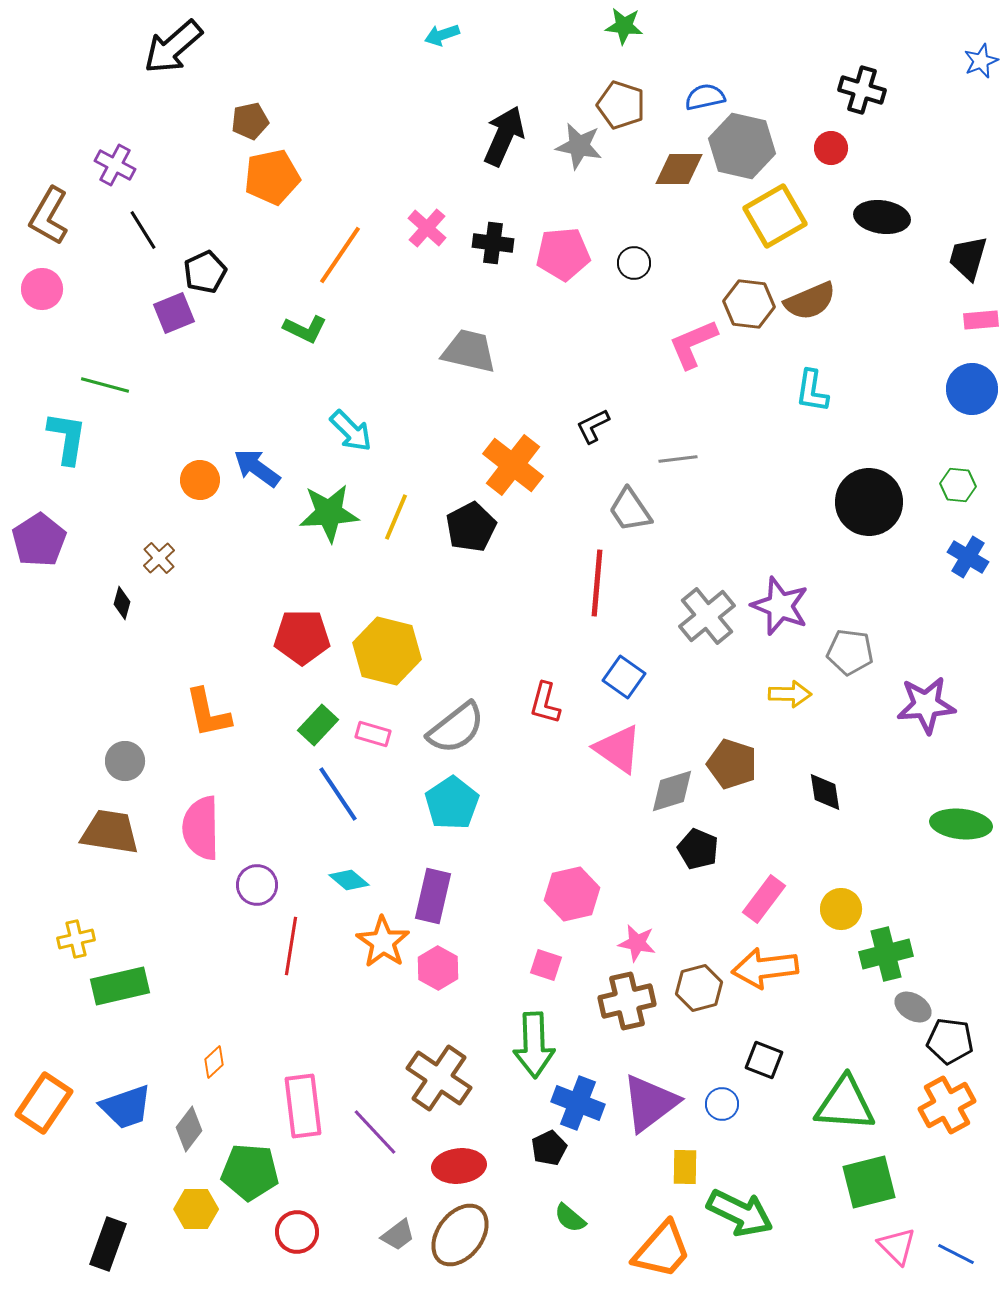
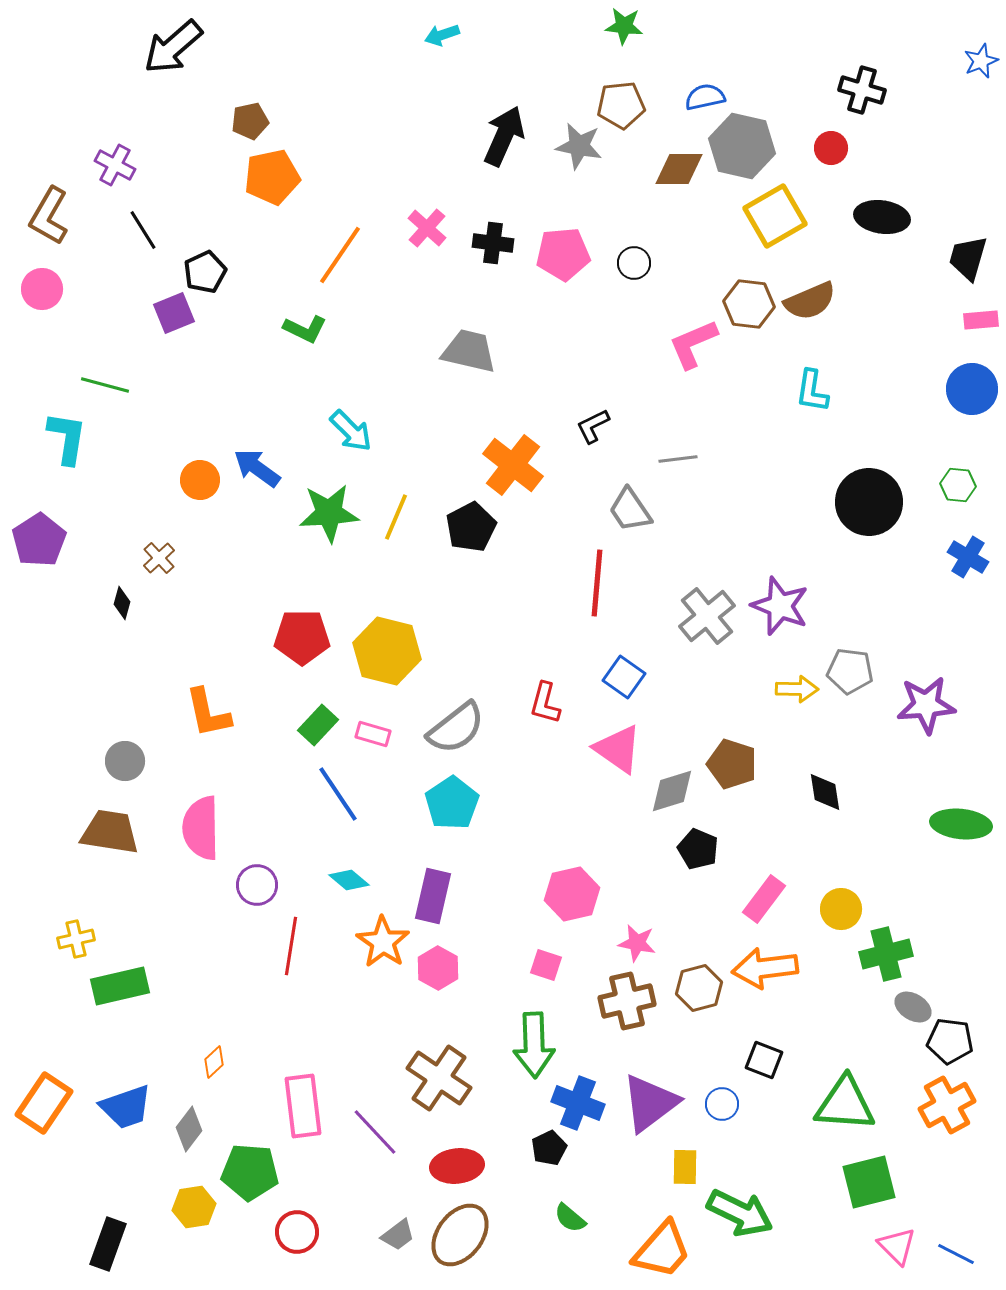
brown pentagon at (621, 105): rotated 24 degrees counterclockwise
gray pentagon at (850, 652): moved 19 px down
yellow arrow at (790, 694): moved 7 px right, 5 px up
red ellipse at (459, 1166): moved 2 px left
yellow hexagon at (196, 1209): moved 2 px left, 2 px up; rotated 9 degrees counterclockwise
